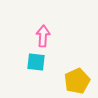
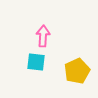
yellow pentagon: moved 10 px up
